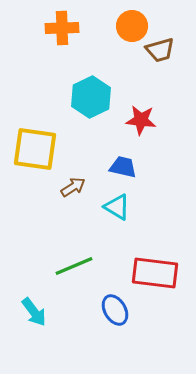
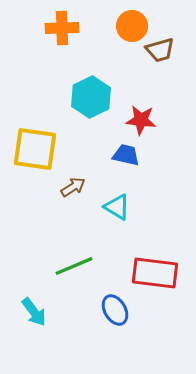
blue trapezoid: moved 3 px right, 12 px up
